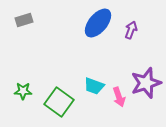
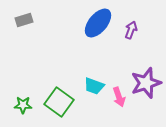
green star: moved 14 px down
